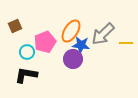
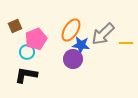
orange ellipse: moved 1 px up
pink pentagon: moved 9 px left, 3 px up
